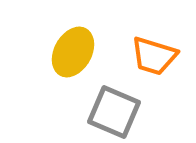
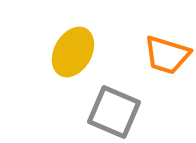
orange trapezoid: moved 13 px right, 1 px up
